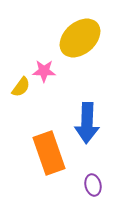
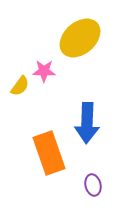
yellow semicircle: moved 1 px left, 1 px up
